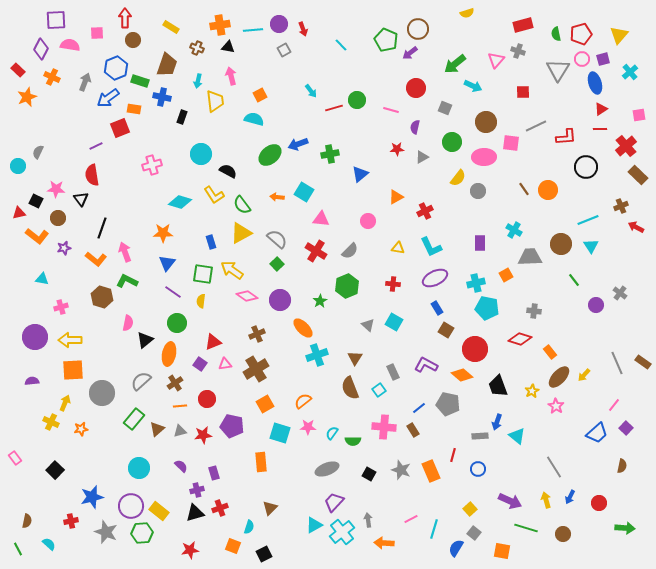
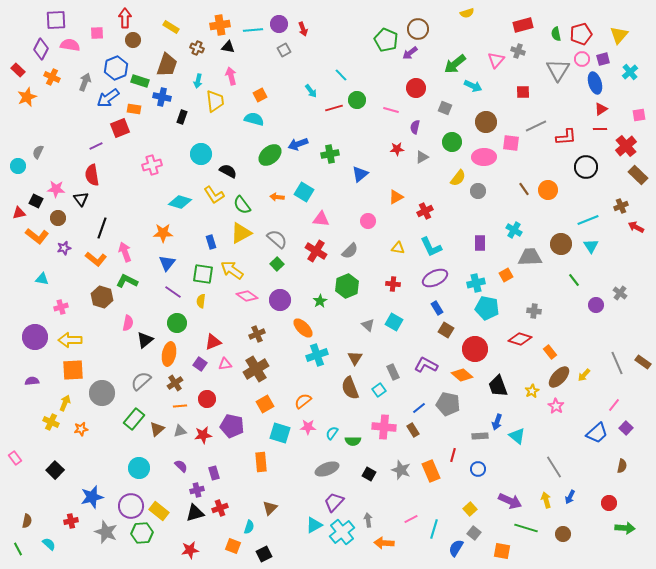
cyan line at (341, 45): moved 30 px down
red circle at (599, 503): moved 10 px right
